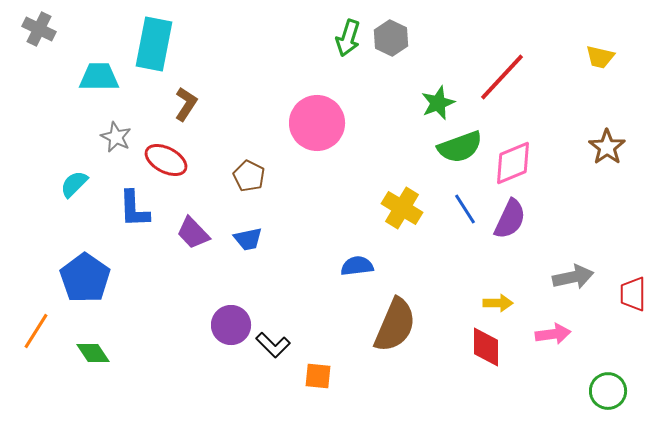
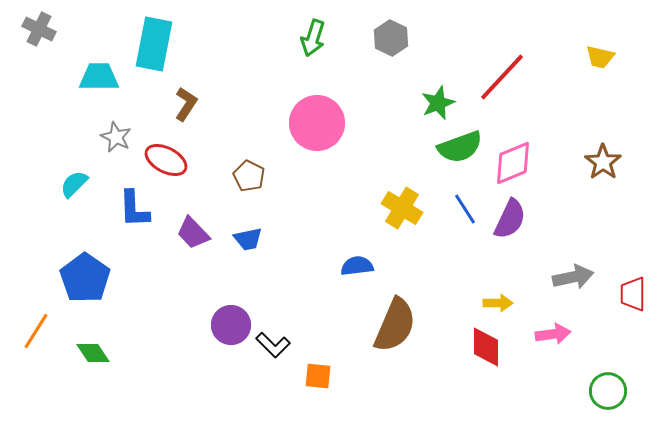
green arrow: moved 35 px left
brown star: moved 4 px left, 15 px down
